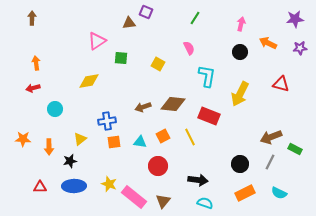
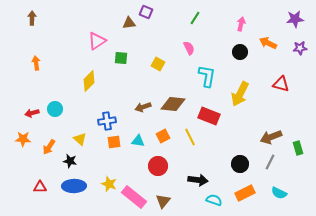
yellow diamond at (89, 81): rotated 35 degrees counterclockwise
red arrow at (33, 88): moved 1 px left, 25 px down
yellow triangle at (80, 139): rotated 40 degrees counterclockwise
cyan triangle at (140, 142): moved 2 px left, 1 px up
orange arrow at (49, 147): rotated 35 degrees clockwise
green rectangle at (295, 149): moved 3 px right, 1 px up; rotated 48 degrees clockwise
black star at (70, 161): rotated 24 degrees clockwise
cyan semicircle at (205, 203): moved 9 px right, 3 px up
